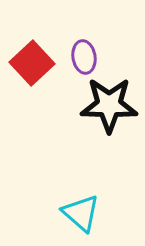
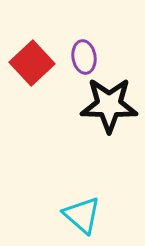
cyan triangle: moved 1 px right, 2 px down
